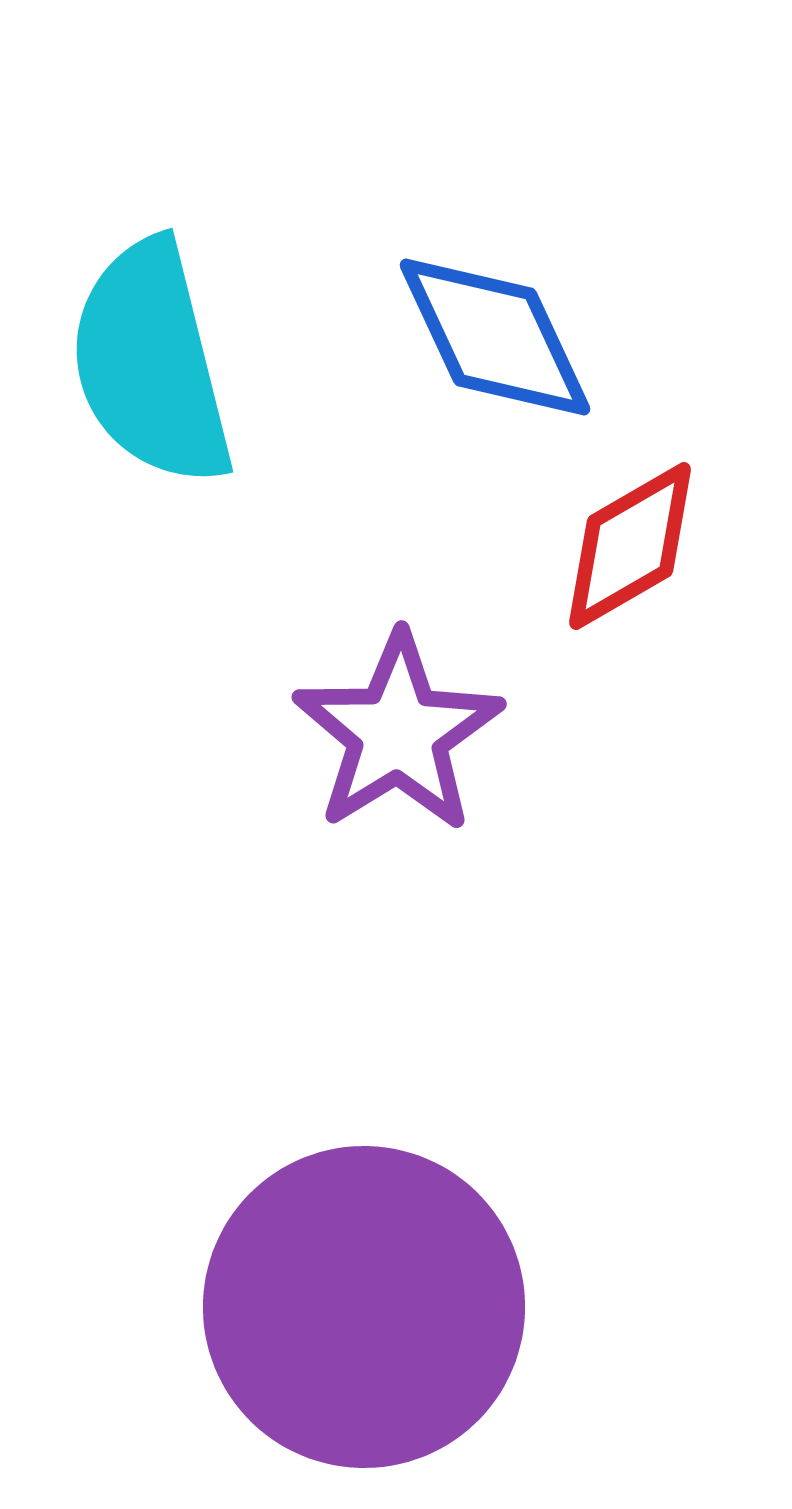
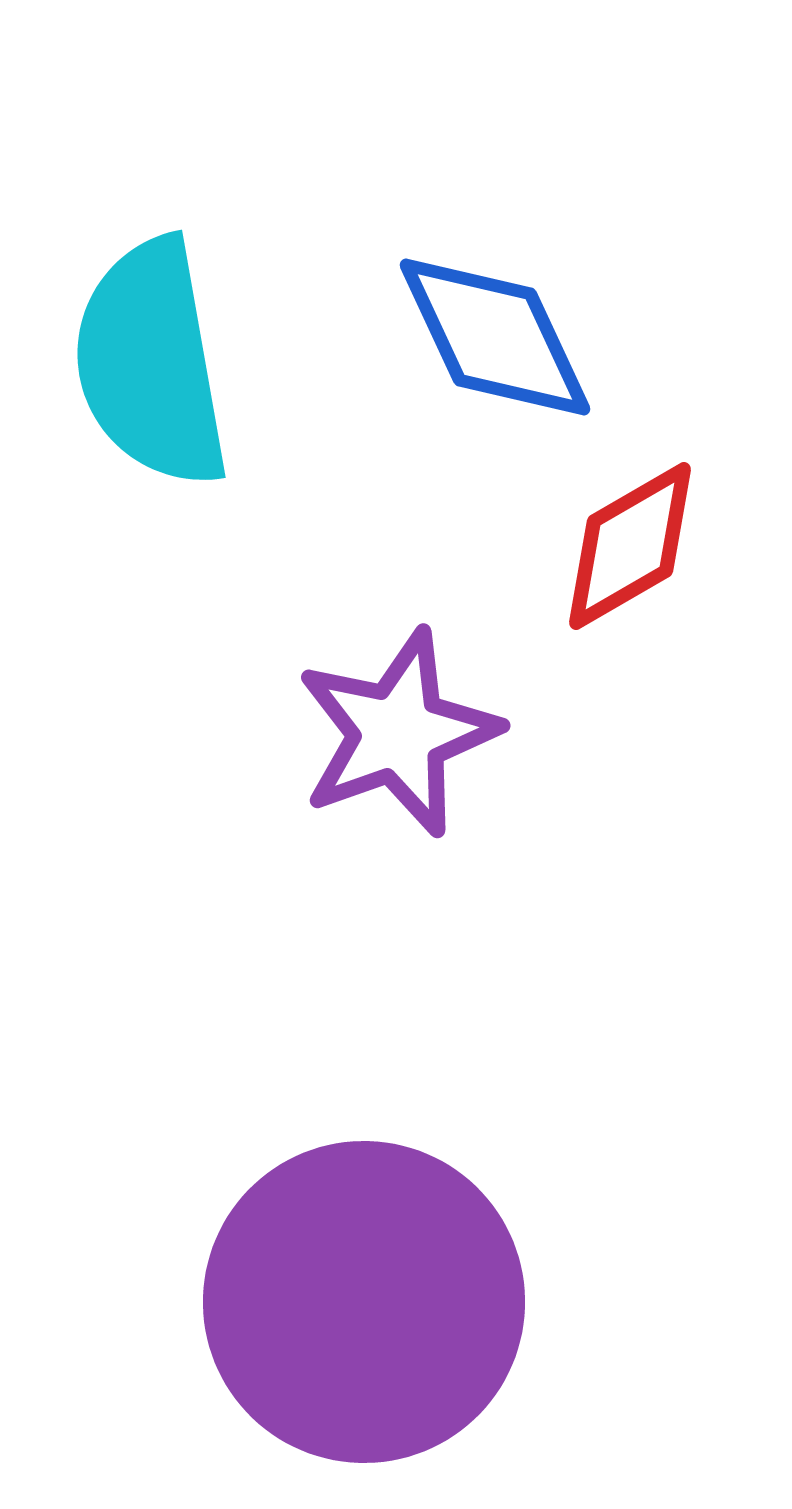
cyan semicircle: rotated 4 degrees clockwise
purple star: rotated 12 degrees clockwise
purple circle: moved 5 px up
